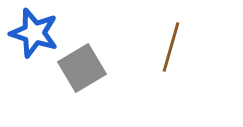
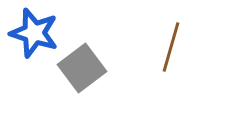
gray square: rotated 6 degrees counterclockwise
